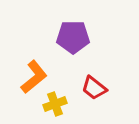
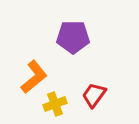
red trapezoid: moved 7 px down; rotated 88 degrees clockwise
